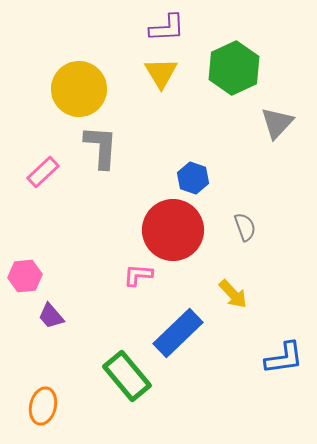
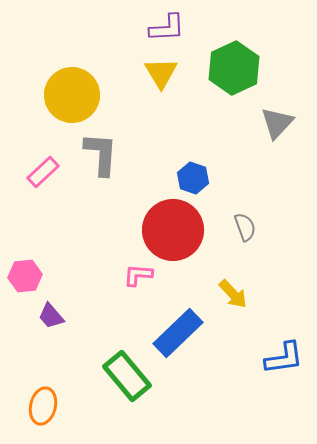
yellow circle: moved 7 px left, 6 px down
gray L-shape: moved 7 px down
